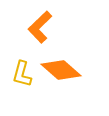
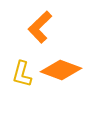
orange diamond: rotated 21 degrees counterclockwise
